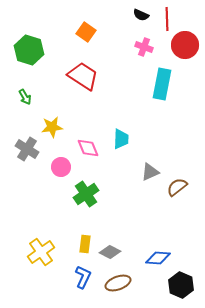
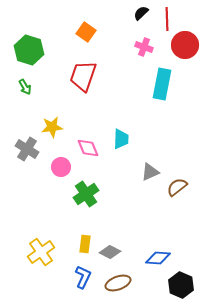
black semicircle: moved 2 px up; rotated 112 degrees clockwise
red trapezoid: rotated 104 degrees counterclockwise
green arrow: moved 10 px up
